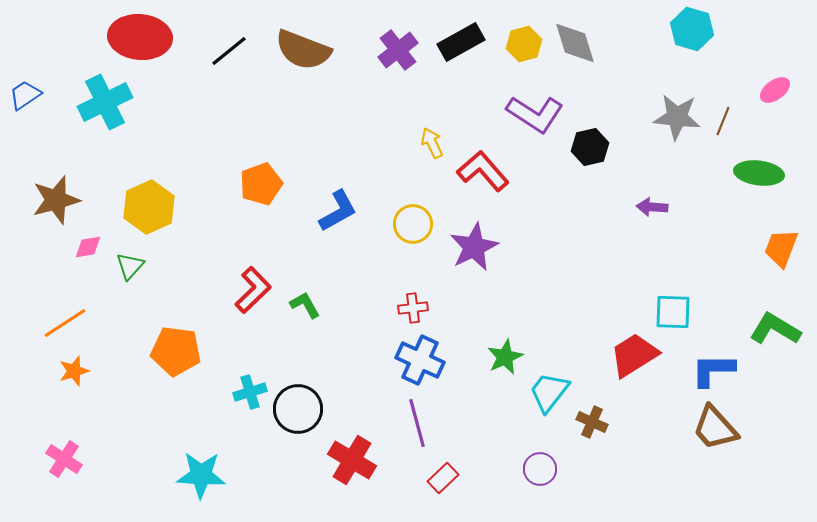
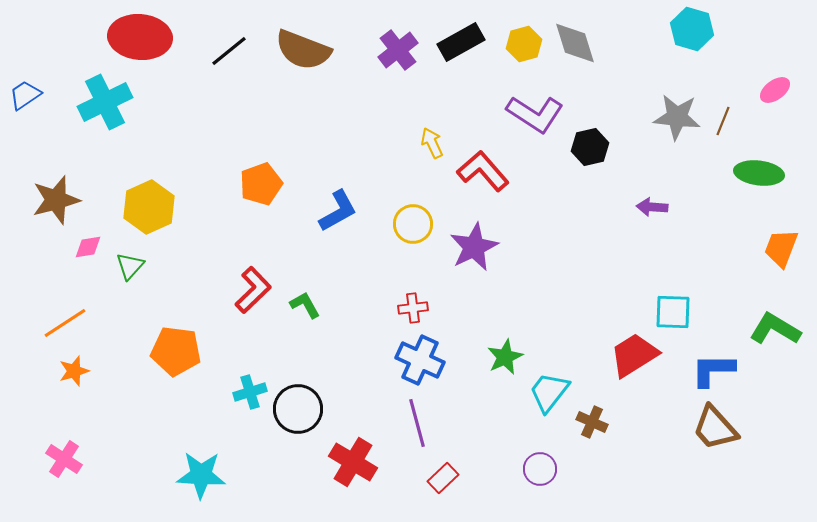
red cross at (352, 460): moved 1 px right, 2 px down
